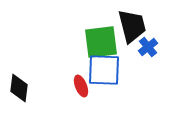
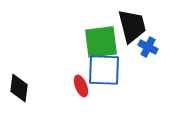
blue cross: rotated 24 degrees counterclockwise
